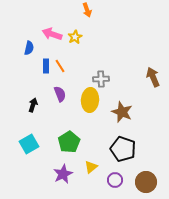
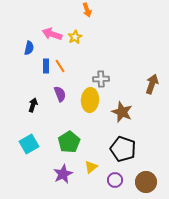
brown arrow: moved 1 px left, 7 px down; rotated 42 degrees clockwise
